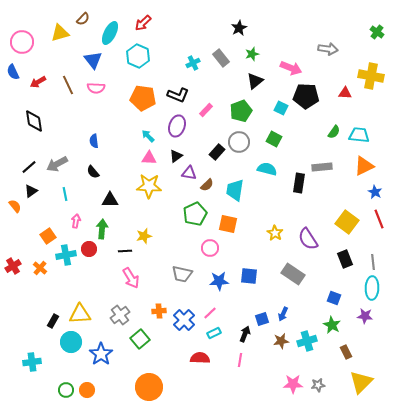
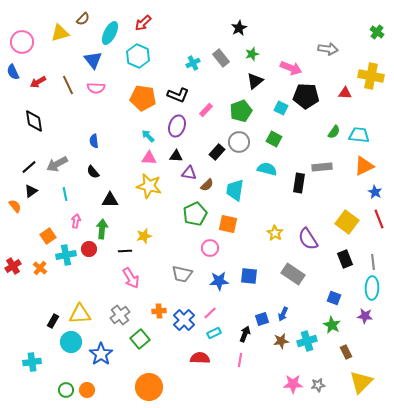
black triangle at (176, 156): rotated 40 degrees clockwise
yellow star at (149, 186): rotated 10 degrees clockwise
